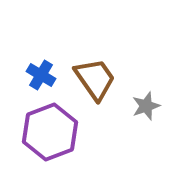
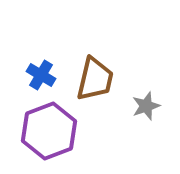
brown trapezoid: rotated 48 degrees clockwise
purple hexagon: moved 1 px left, 1 px up
